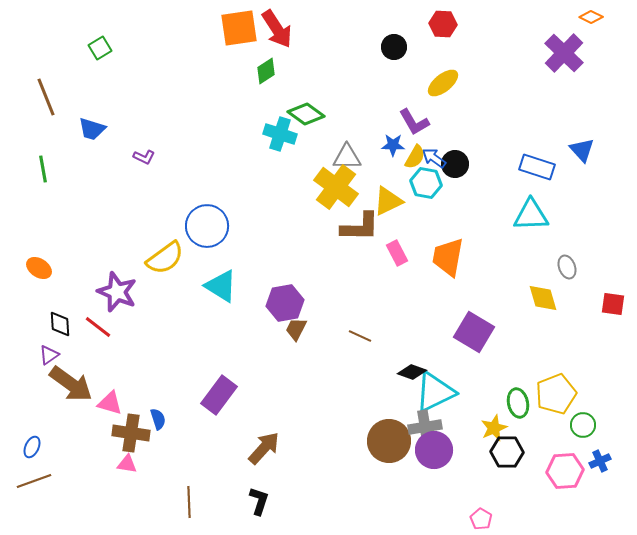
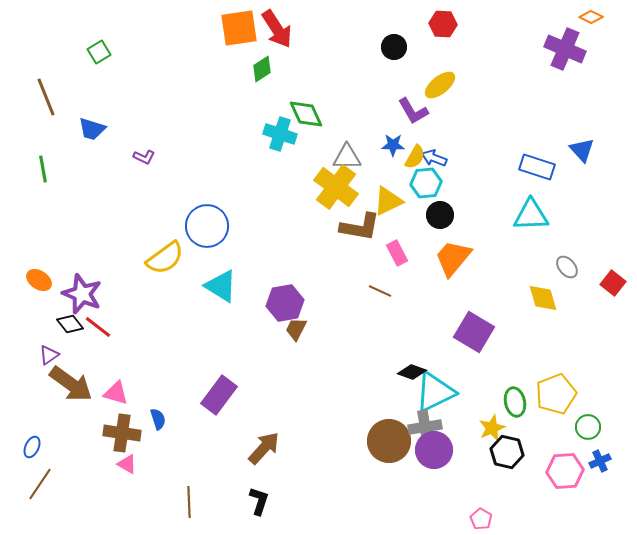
green square at (100, 48): moved 1 px left, 4 px down
purple cross at (564, 53): moved 1 px right, 4 px up; rotated 21 degrees counterclockwise
green diamond at (266, 71): moved 4 px left, 2 px up
yellow ellipse at (443, 83): moved 3 px left, 2 px down
green diamond at (306, 114): rotated 30 degrees clockwise
purple L-shape at (414, 122): moved 1 px left, 11 px up
blue arrow at (434, 158): rotated 15 degrees counterclockwise
black circle at (455, 164): moved 15 px left, 51 px down
cyan hexagon at (426, 183): rotated 16 degrees counterclockwise
brown L-shape at (360, 227): rotated 9 degrees clockwise
orange trapezoid at (448, 257): moved 5 px right, 1 px down; rotated 30 degrees clockwise
gray ellipse at (567, 267): rotated 20 degrees counterclockwise
orange ellipse at (39, 268): moved 12 px down
purple star at (117, 292): moved 35 px left, 2 px down
red square at (613, 304): moved 21 px up; rotated 30 degrees clockwise
black diamond at (60, 324): moved 10 px right; rotated 36 degrees counterclockwise
brown line at (360, 336): moved 20 px right, 45 px up
pink triangle at (110, 403): moved 6 px right, 10 px up
green ellipse at (518, 403): moved 3 px left, 1 px up
green circle at (583, 425): moved 5 px right, 2 px down
yellow star at (494, 428): moved 2 px left
brown cross at (131, 433): moved 9 px left
black hexagon at (507, 452): rotated 12 degrees clockwise
pink triangle at (127, 464): rotated 20 degrees clockwise
brown line at (34, 481): moved 6 px right, 3 px down; rotated 36 degrees counterclockwise
